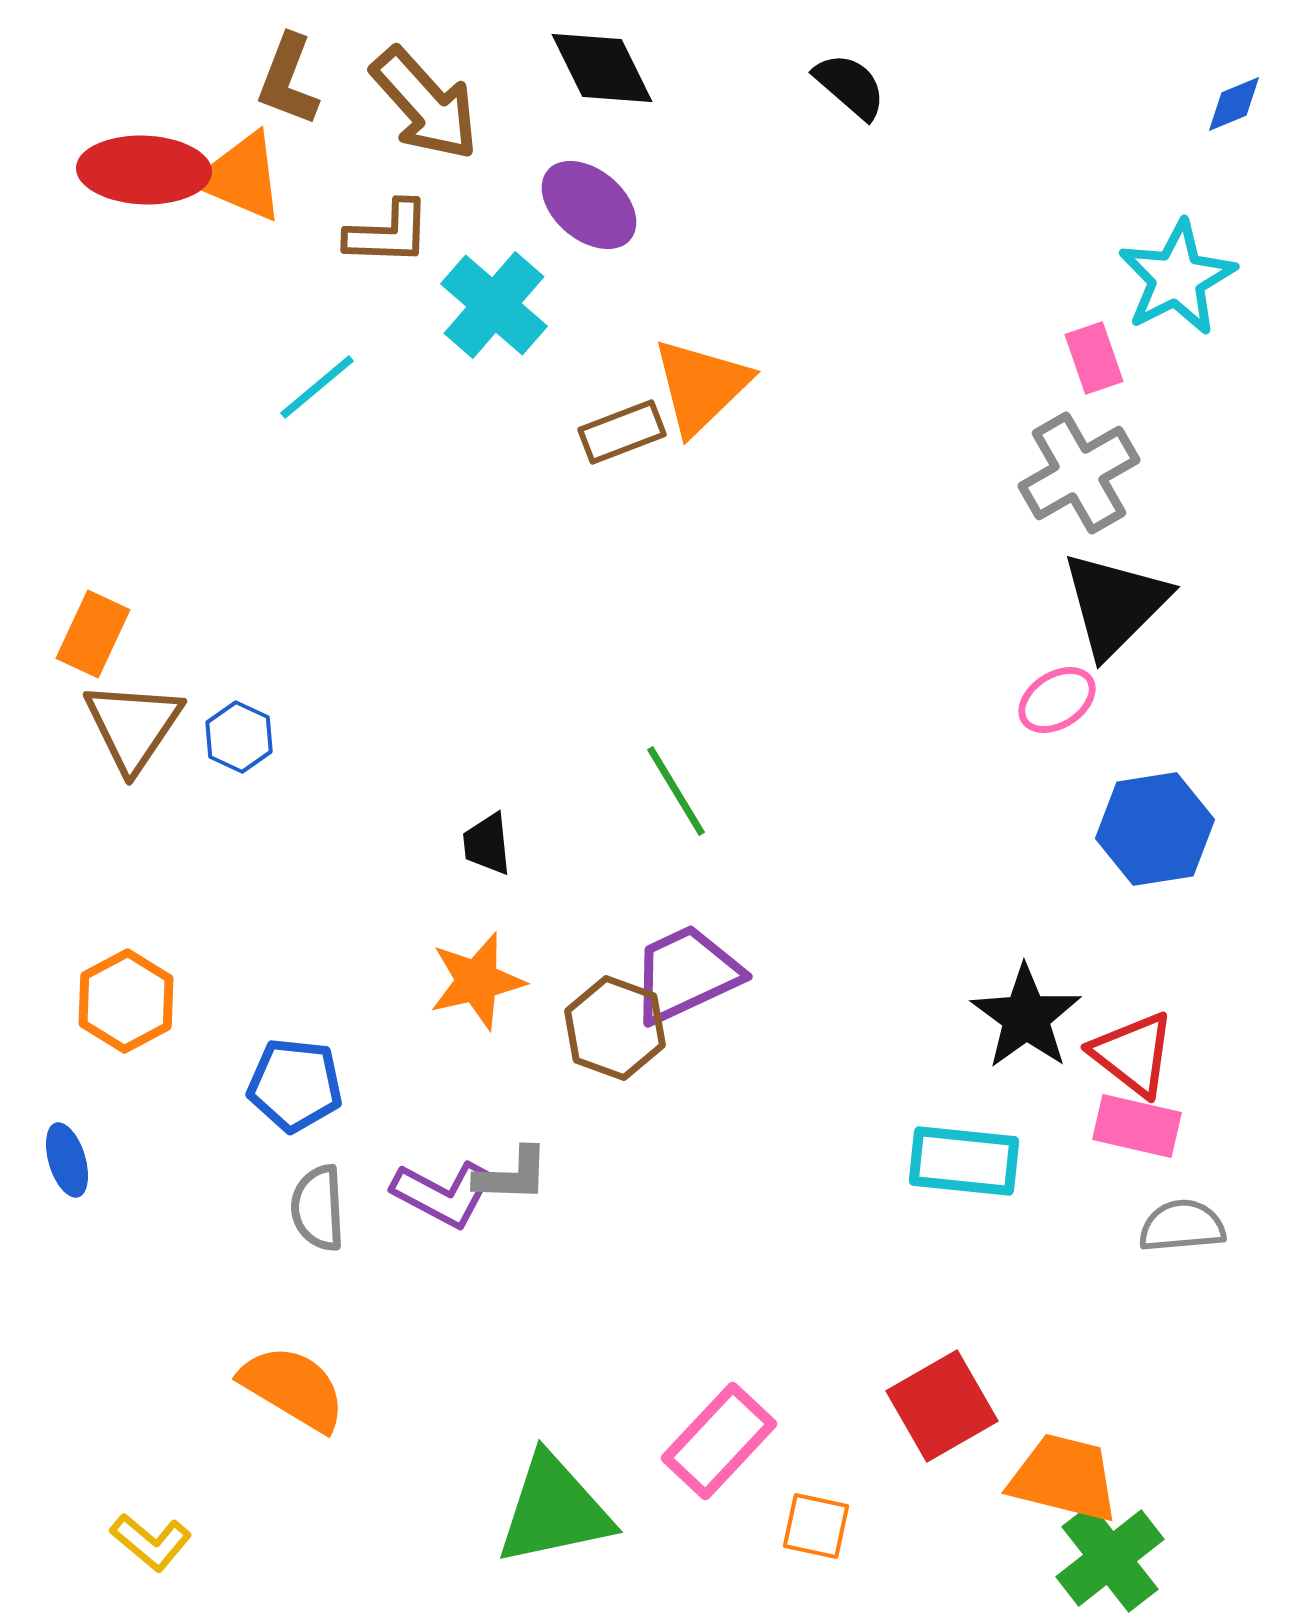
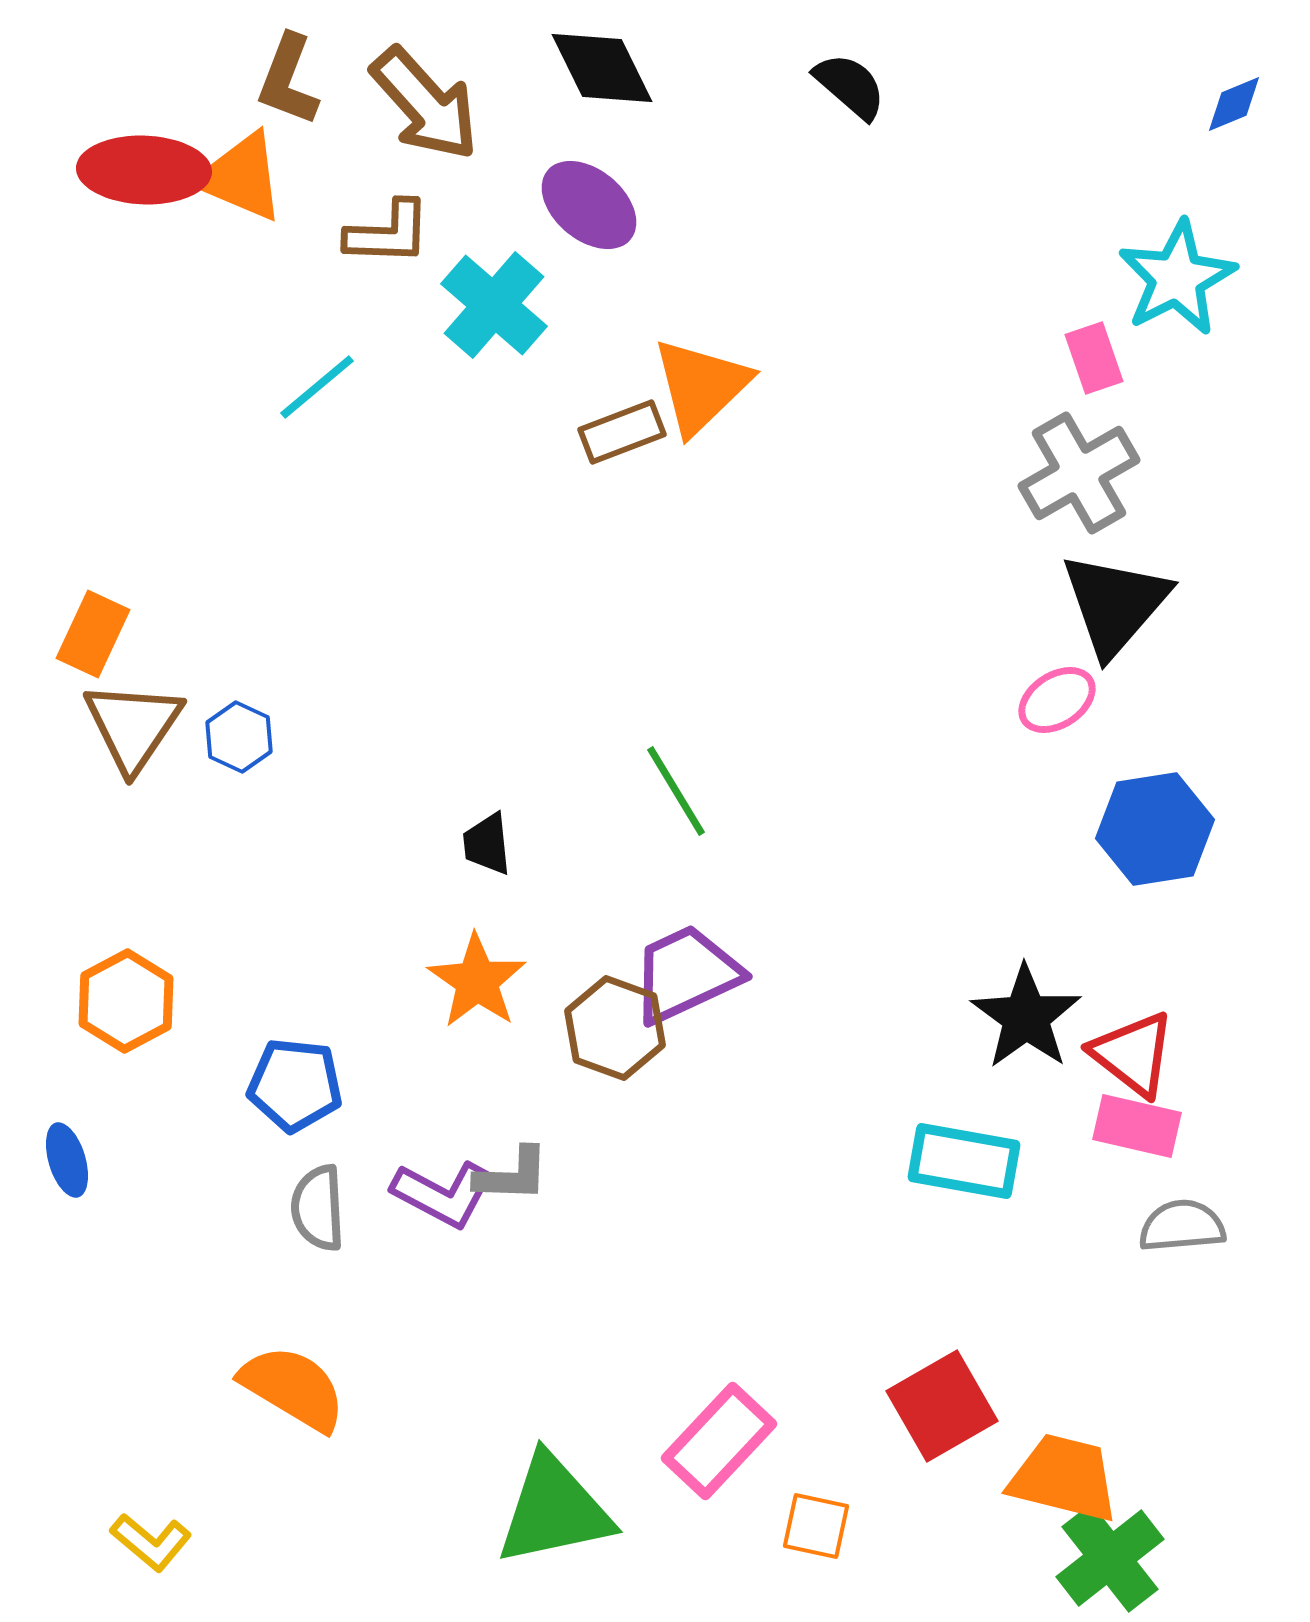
black triangle at (1115, 604): rotated 4 degrees counterclockwise
orange star at (477, 981): rotated 24 degrees counterclockwise
cyan rectangle at (964, 1161): rotated 4 degrees clockwise
